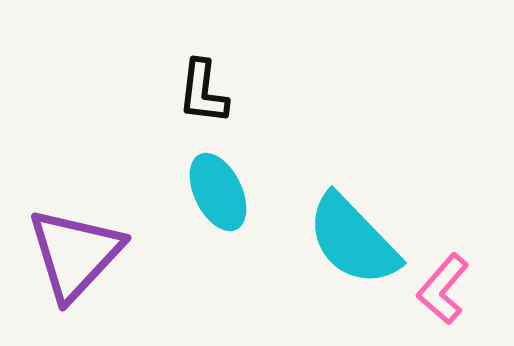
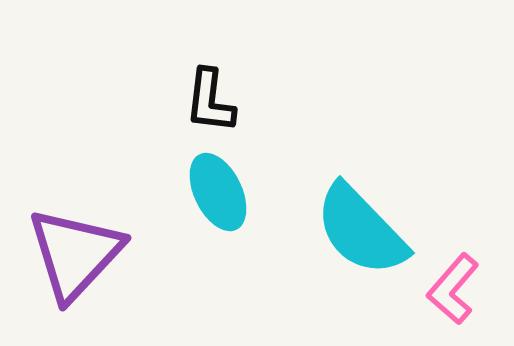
black L-shape: moved 7 px right, 9 px down
cyan semicircle: moved 8 px right, 10 px up
pink L-shape: moved 10 px right
